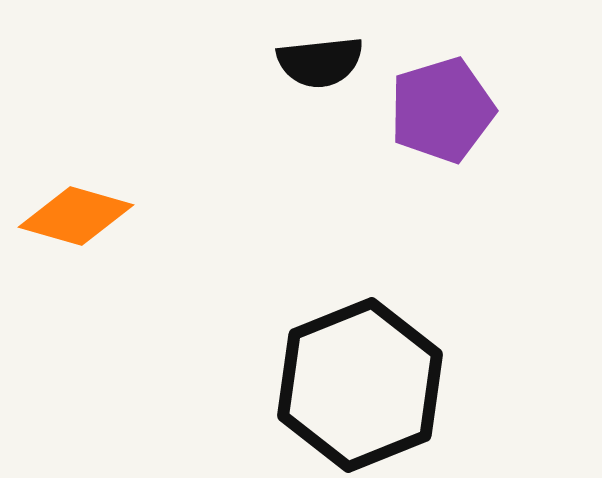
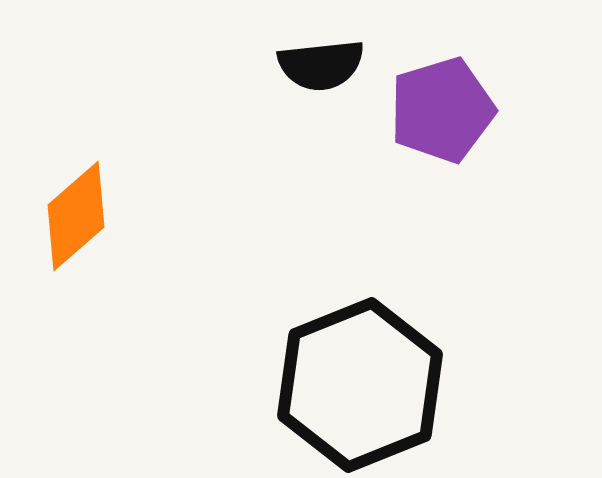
black semicircle: moved 1 px right, 3 px down
orange diamond: rotated 57 degrees counterclockwise
